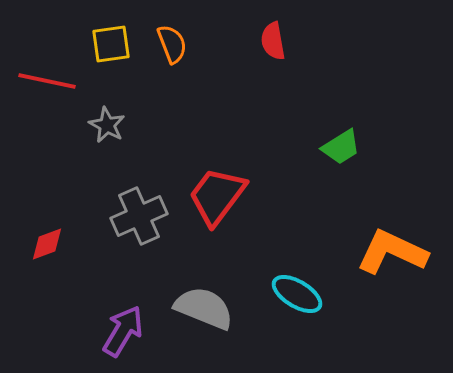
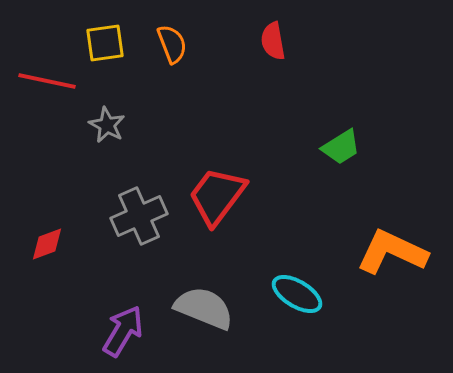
yellow square: moved 6 px left, 1 px up
